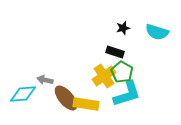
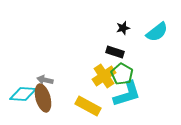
cyan semicircle: rotated 55 degrees counterclockwise
green pentagon: moved 2 px down
cyan diamond: rotated 8 degrees clockwise
brown ellipse: moved 23 px left; rotated 24 degrees clockwise
yellow rectangle: moved 2 px right, 2 px down; rotated 20 degrees clockwise
